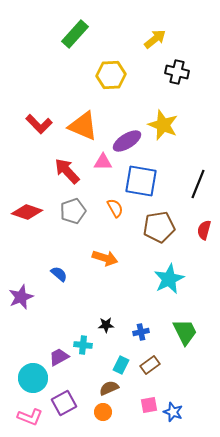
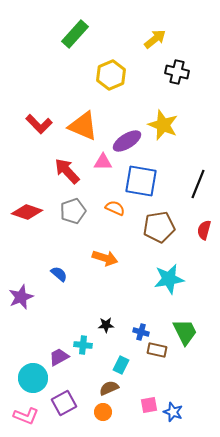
yellow hexagon: rotated 20 degrees counterclockwise
orange semicircle: rotated 36 degrees counterclockwise
cyan star: rotated 16 degrees clockwise
blue cross: rotated 28 degrees clockwise
brown rectangle: moved 7 px right, 15 px up; rotated 48 degrees clockwise
pink L-shape: moved 4 px left, 1 px up
